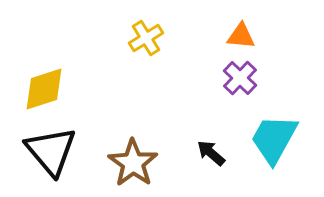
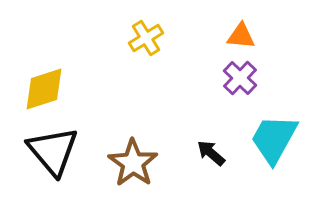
black triangle: moved 2 px right
